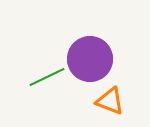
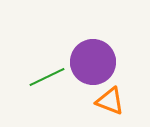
purple circle: moved 3 px right, 3 px down
